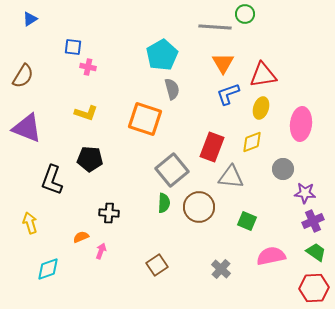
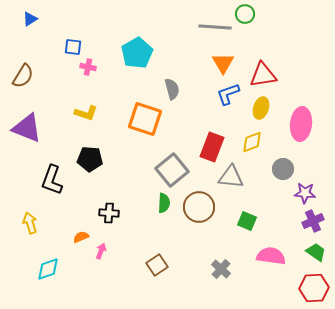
cyan pentagon: moved 25 px left, 2 px up
pink semicircle: rotated 20 degrees clockwise
